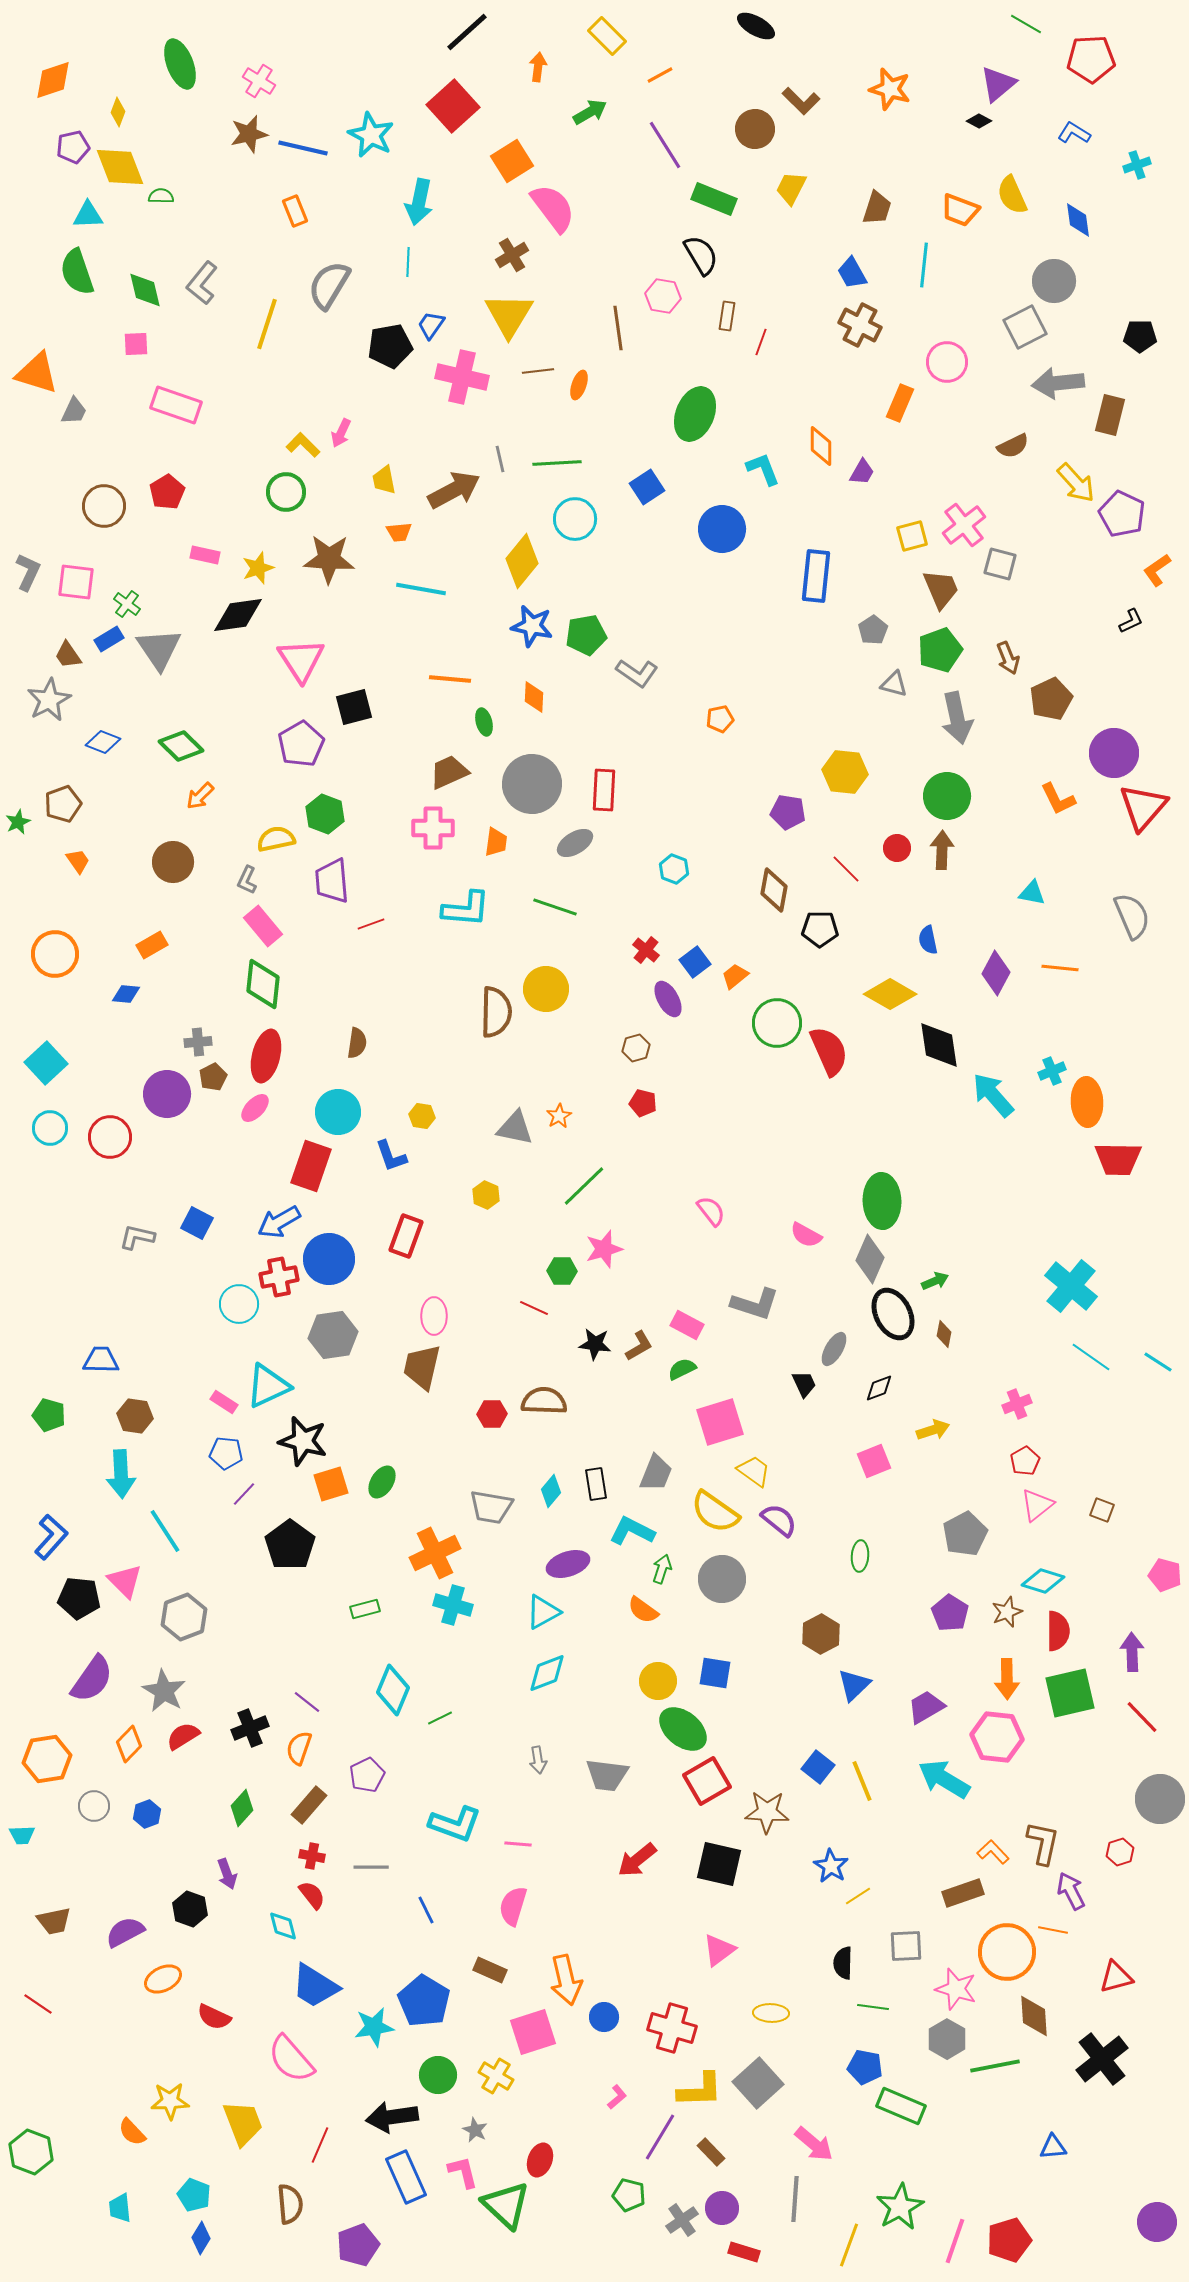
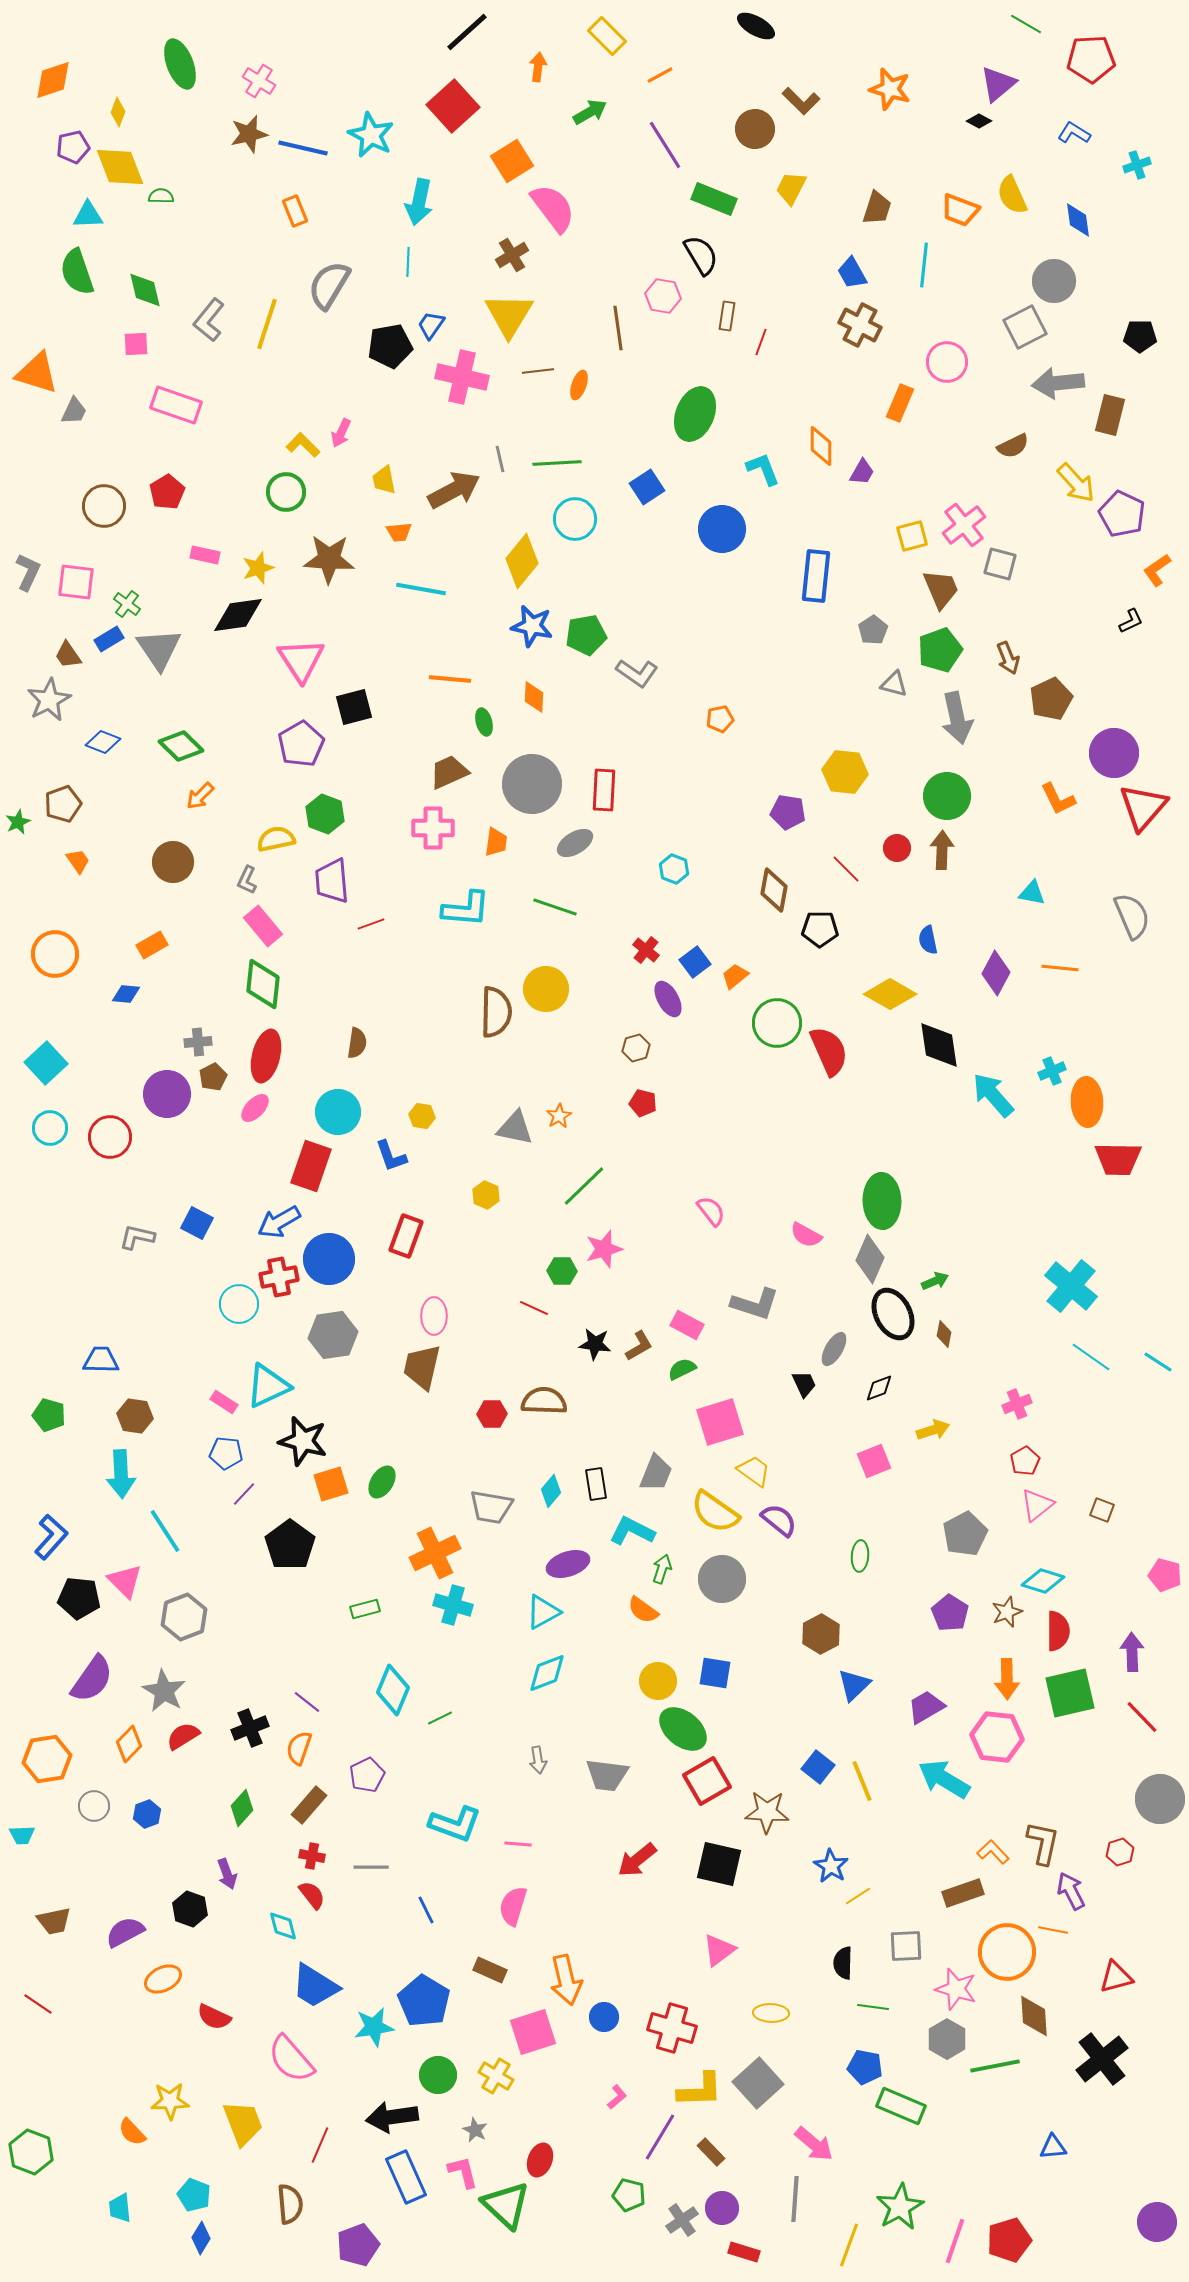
gray L-shape at (202, 283): moved 7 px right, 37 px down
